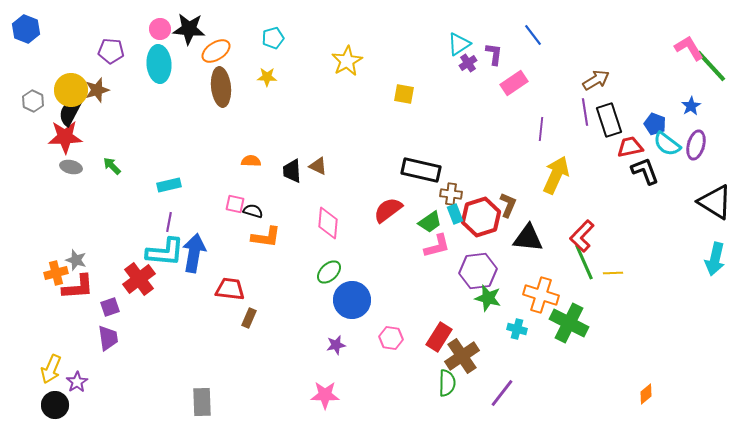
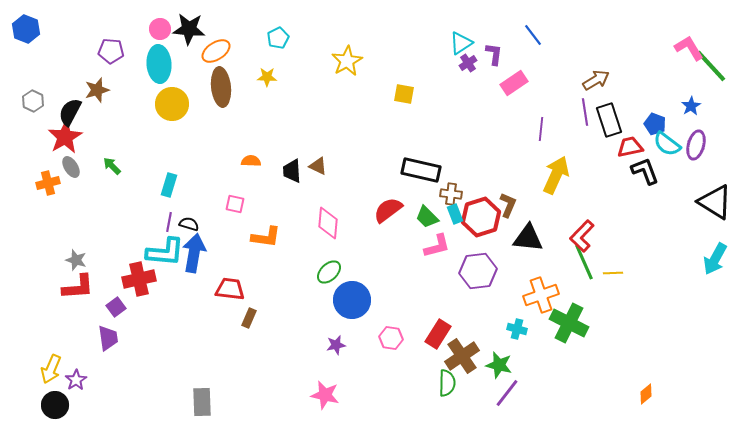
cyan pentagon at (273, 38): moved 5 px right; rotated 10 degrees counterclockwise
cyan triangle at (459, 44): moved 2 px right, 1 px up
yellow circle at (71, 90): moved 101 px right, 14 px down
red star at (65, 137): rotated 28 degrees counterclockwise
gray ellipse at (71, 167): rotated 45 degrees clockwise
cyan rectangle at (169, 185): rotated 60 degrees counterclockwise
black semicircle at (253, 211): moved 64 px left, 13 px down
green trapezoid at (430, 222): moved 3 px left, 5 px up; rotated 80 degrees clockwise
cyan arrow at (715, 259): rotated 16 degrees clockwise
orange cross at (56, 273): moved 8 px left, 90 px up
red cross at (139, 279): rotated 24 degrees clockwise
orange cross at (541, 295): rotated 36 degrees counterclockwise
green star at (488, 298): moved 11 px right, 67 px down
purple square at (110, 307): moved 6 px right; rotated 18 degrees counterclockwise
red rectangle at (439, 337): moved 1 px left, 3 px up
purple star at (77, 382): moved 1 px left, 2 px up
purple line at (502, 393): moved 5 px right
pink star at (325, 395): rotated 12 degrees clockwise
